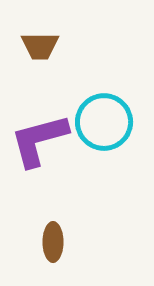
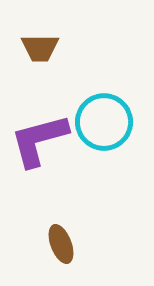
brown trapezoid: moved 2 px down
brown ellipse: moved 8 px right, 2 px down; rotated 21 degrees counterclockwise
